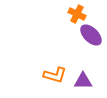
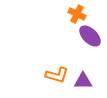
purple ellipse: moved 1 px left, 1 px down
orange L-shape: moved 2 px right
